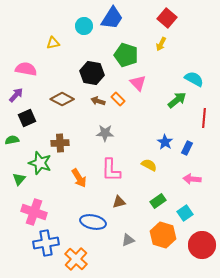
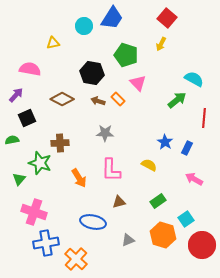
pink semicircle: moved 4 px right
pink arrow: moved 2 px right; rotated 24 degrees clockwise
cyan square: moved 1 px right, 6 px down
